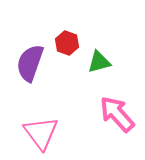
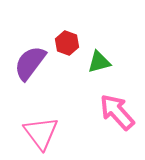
purple semicircle: rotated 18 degrees clockwise
pink arrow: moved 2 px up
